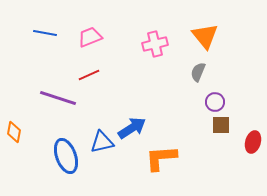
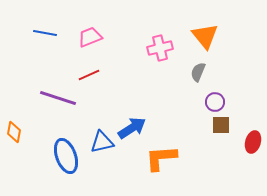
pink cross: moved 5 px right, 4 px down
